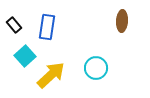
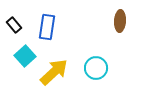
brown ellipse: moved 2 px left
yellow arrow: moved 3 px right, 3 px up
